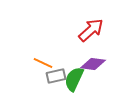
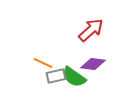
green semicircle: moved 2 px up; rotated 80 degrees counterclockwise
